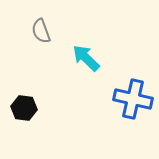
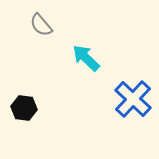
gray semicircle: moved 6 px up; rotated 20 degrees counterclockwise
blue cross: rotated 30 degrees clockwise
